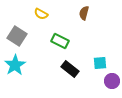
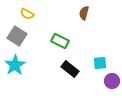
yellow semicircle: moved 14 px left
